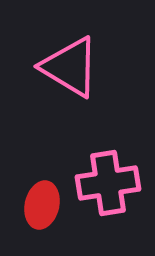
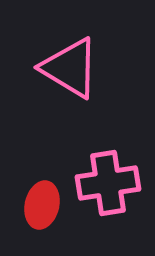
pink triangle: moved 1 px down
